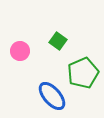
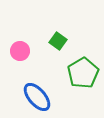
green pentagon: rotated 8 degrees counterclockwise
blue ellipse: moved 15 px left, 1 px down
